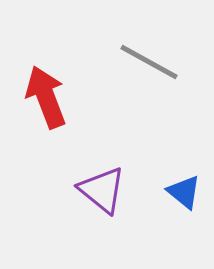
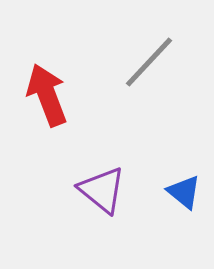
gray line: rotated 76 degrees counterclockwise
red arrow: moved 1 px right, 2 px up
